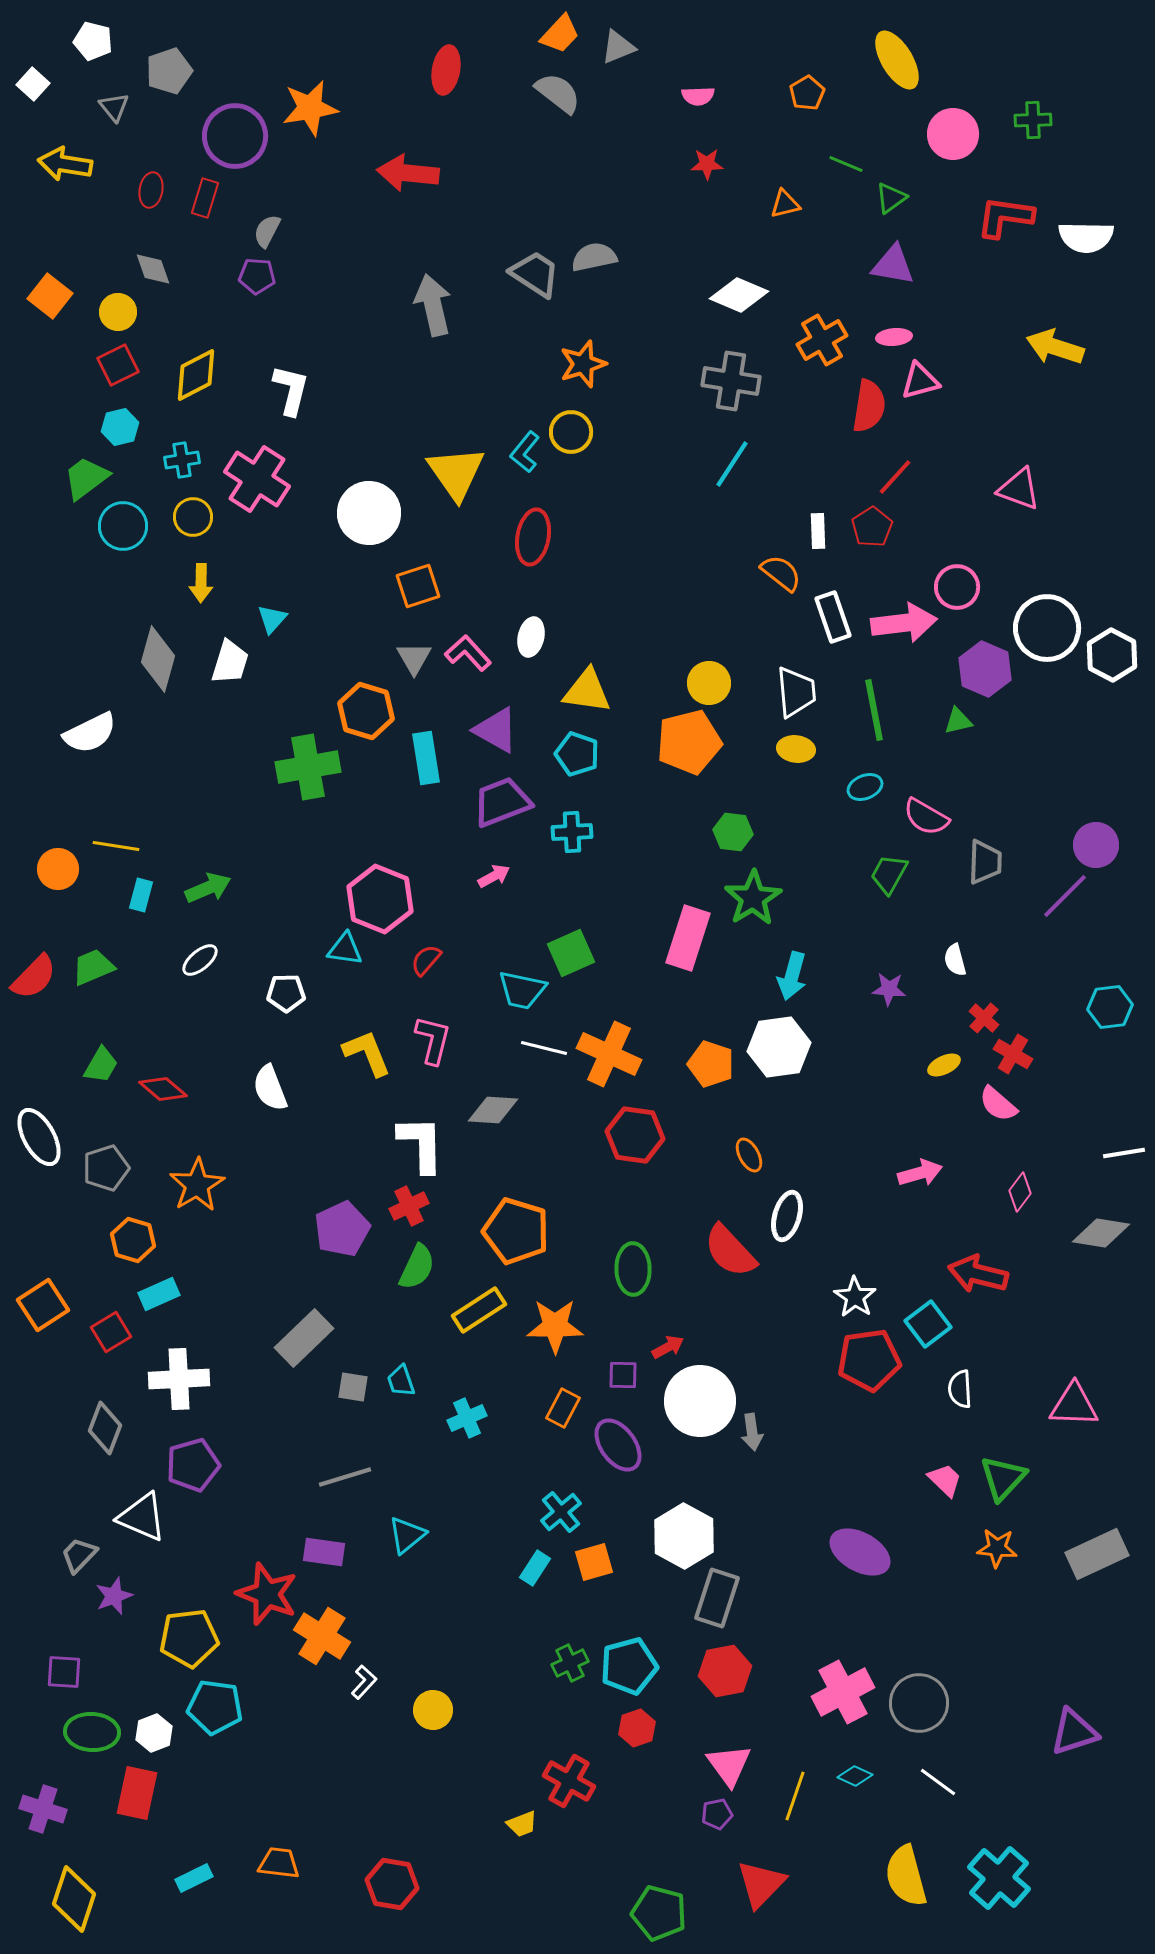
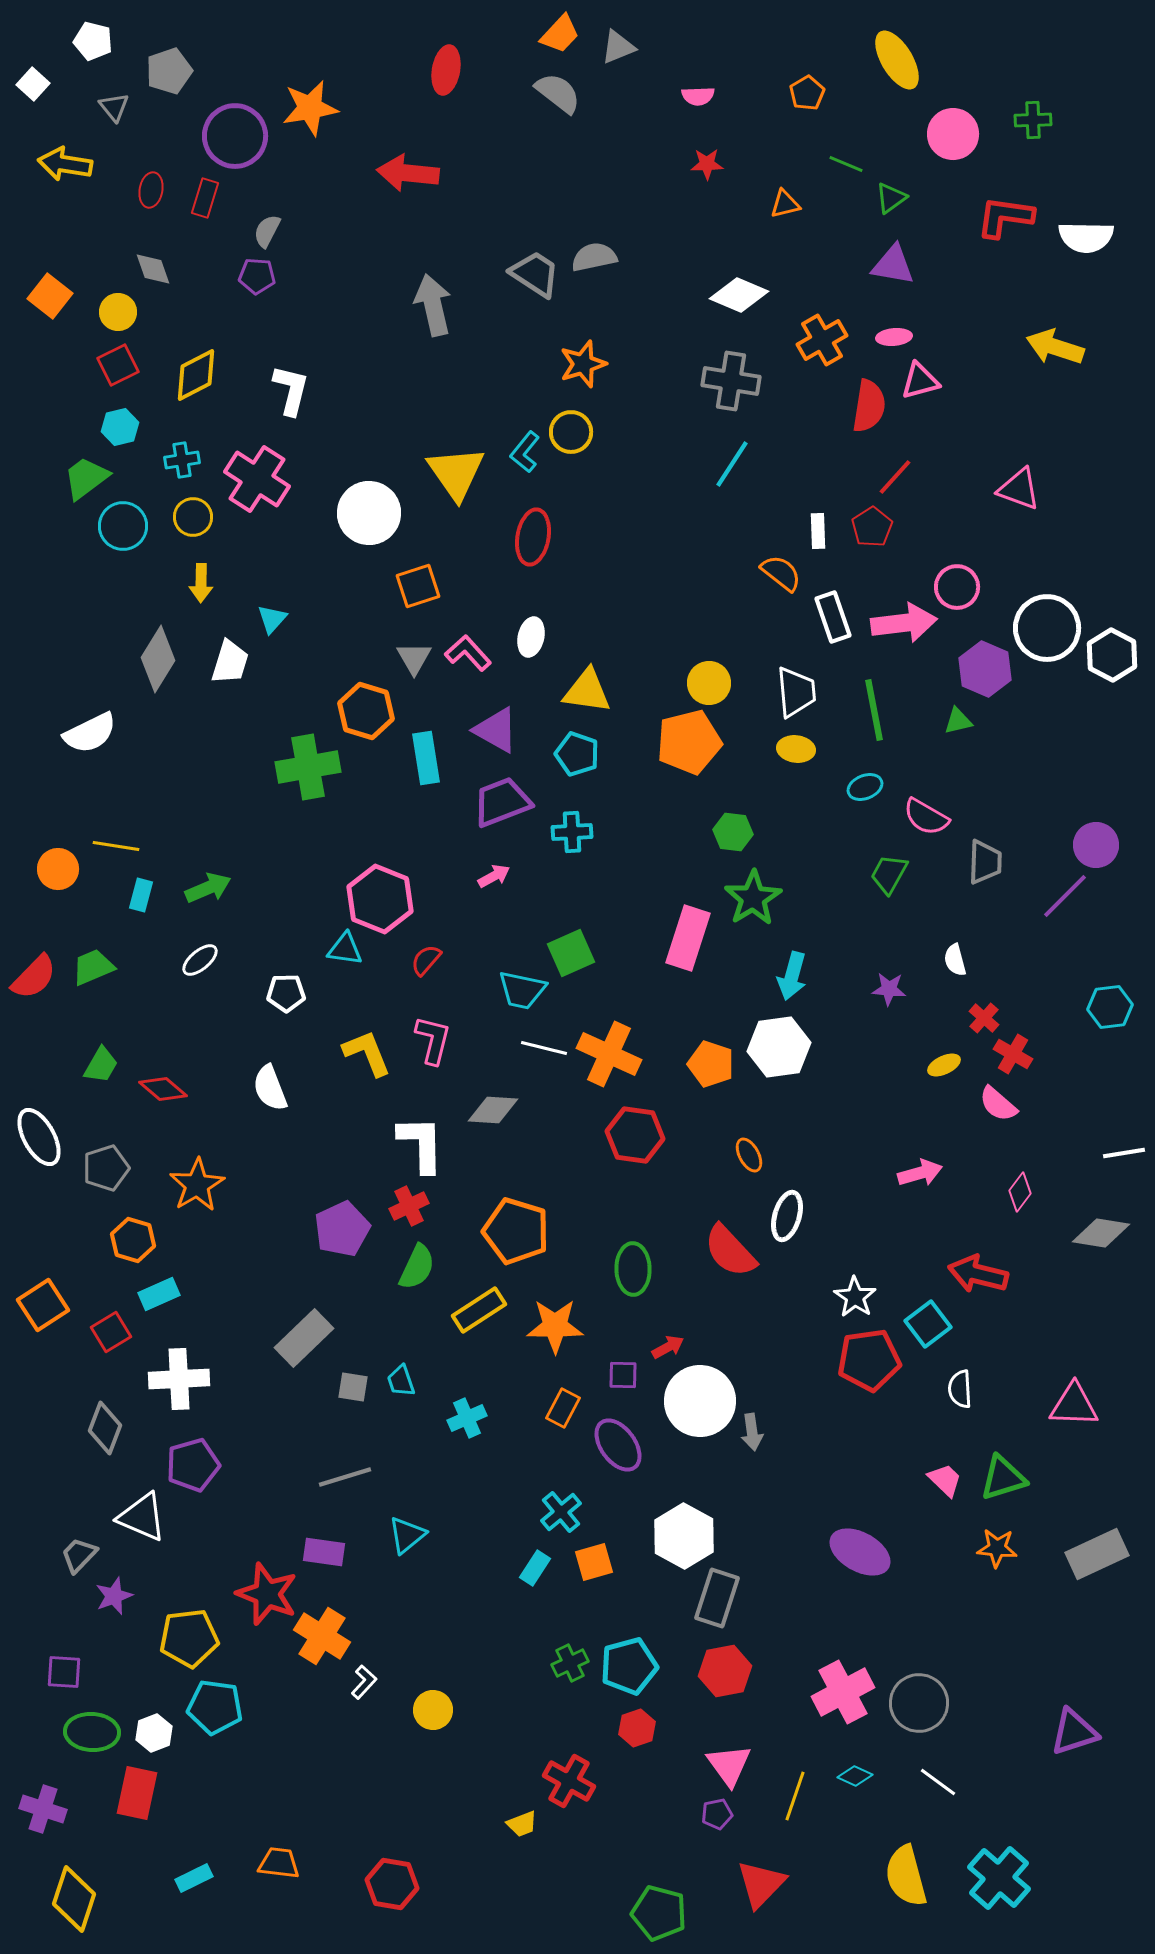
gray diamond at (158, 659): rotated 16 degrees clockwise
green triangle at (1003, 1478): rotated 30 degrees clockwise
